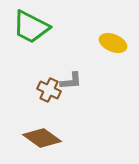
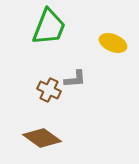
green trapezoid: moved 18 px right; rotated 96 degrees counterclockwise
gray L-shape: moved 4 px right, 2 px up
